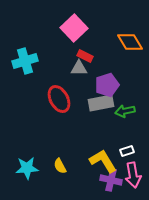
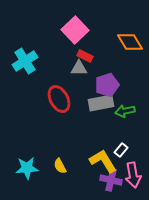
pink square: moved 1 px right, 2 px down
cyan cross: rotated 15 degrees counterclockwise
white rectangle: moved 6 px left, 1 px up; rotated 32 degrees counterclockwise
